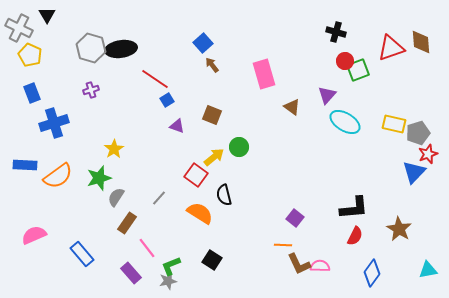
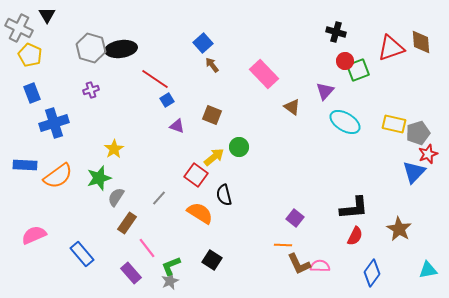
pink rectangle at (264, 74): rotated 28 degrees counterclockwise
purple triangle at (327, 95): moved 2 px left, 4 px up
gray star at (168, 281): moved 2 px right; rotated 12 degrees counterclockwise
